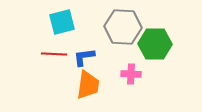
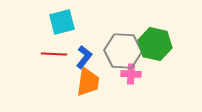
gray hexagon: moved 24 px down
green hexagon: rotated 12 degrees clockwise
blue L-shape: rotated 135 degrees clockwise
orange trapezoid: moved 3 px up
